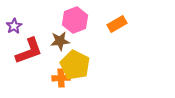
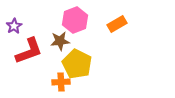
yellow pentagon: moved 2 px right, 1 px up
orange cross: moved 4 px down
